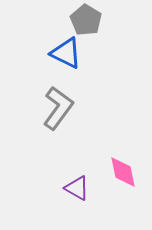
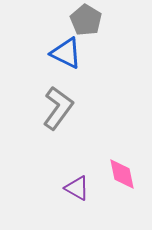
pink diamond: moved 1 px left, 2 px down
